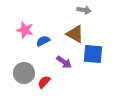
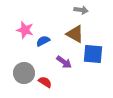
gray arrow: moved 3 px left
red semicircle: moved 1 px right; rotated 80 degrees clockwise
